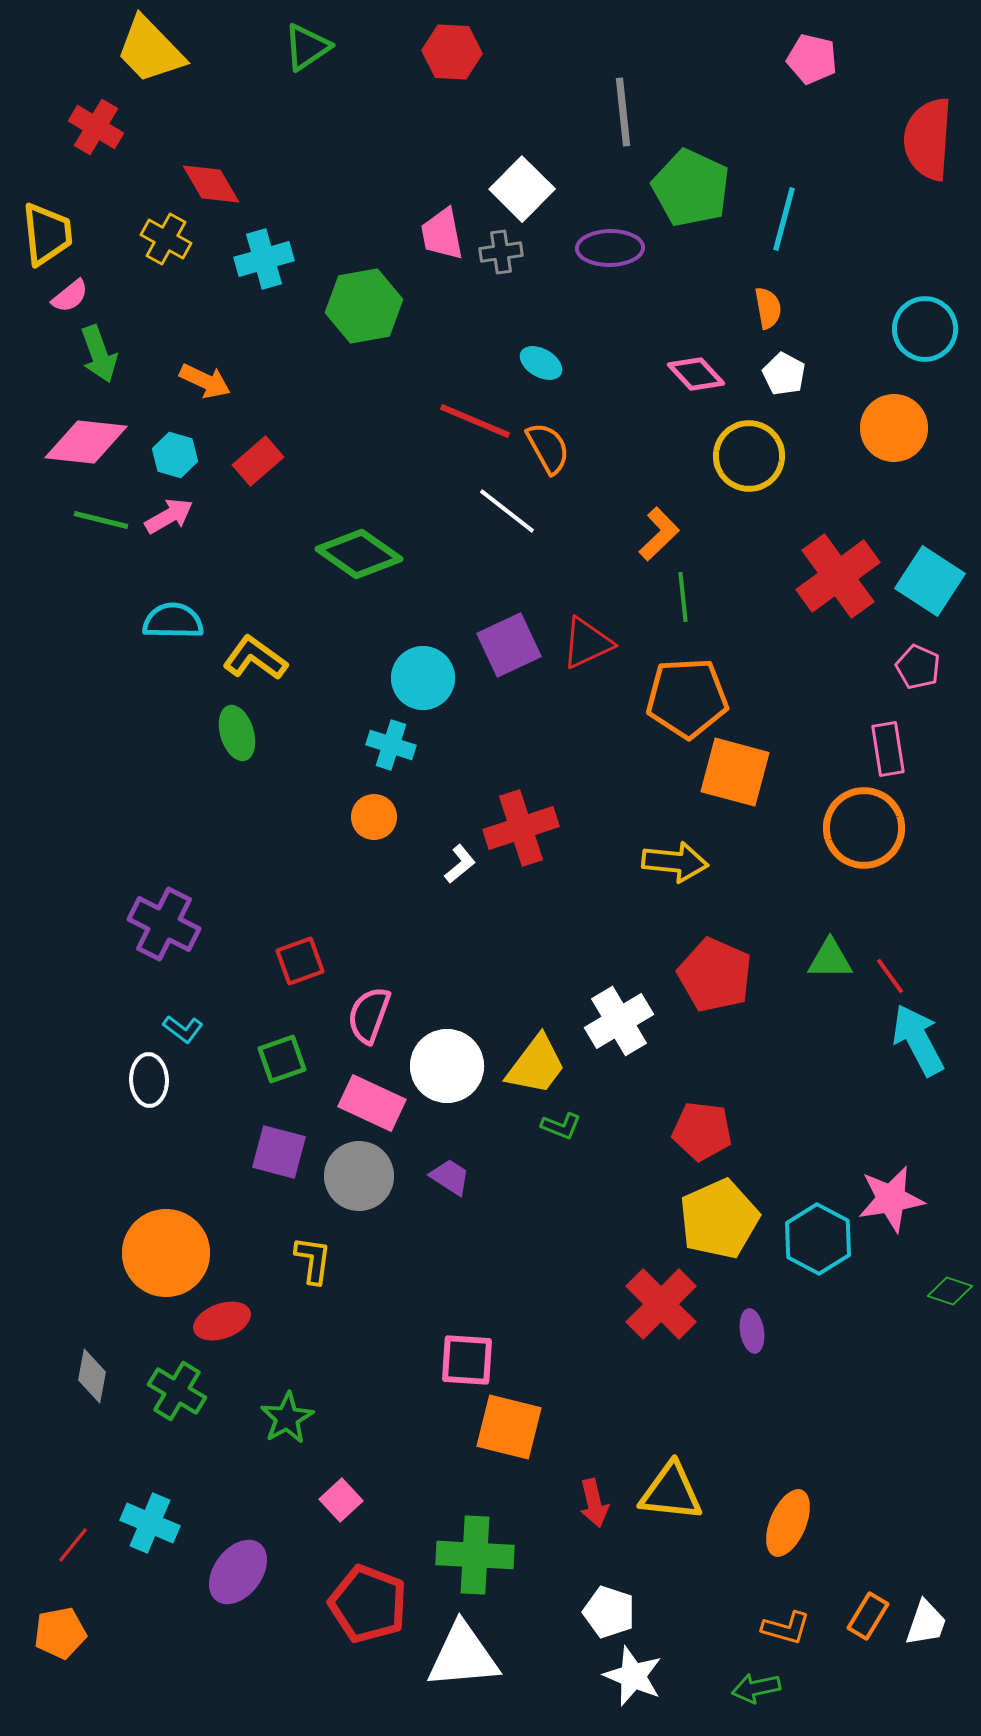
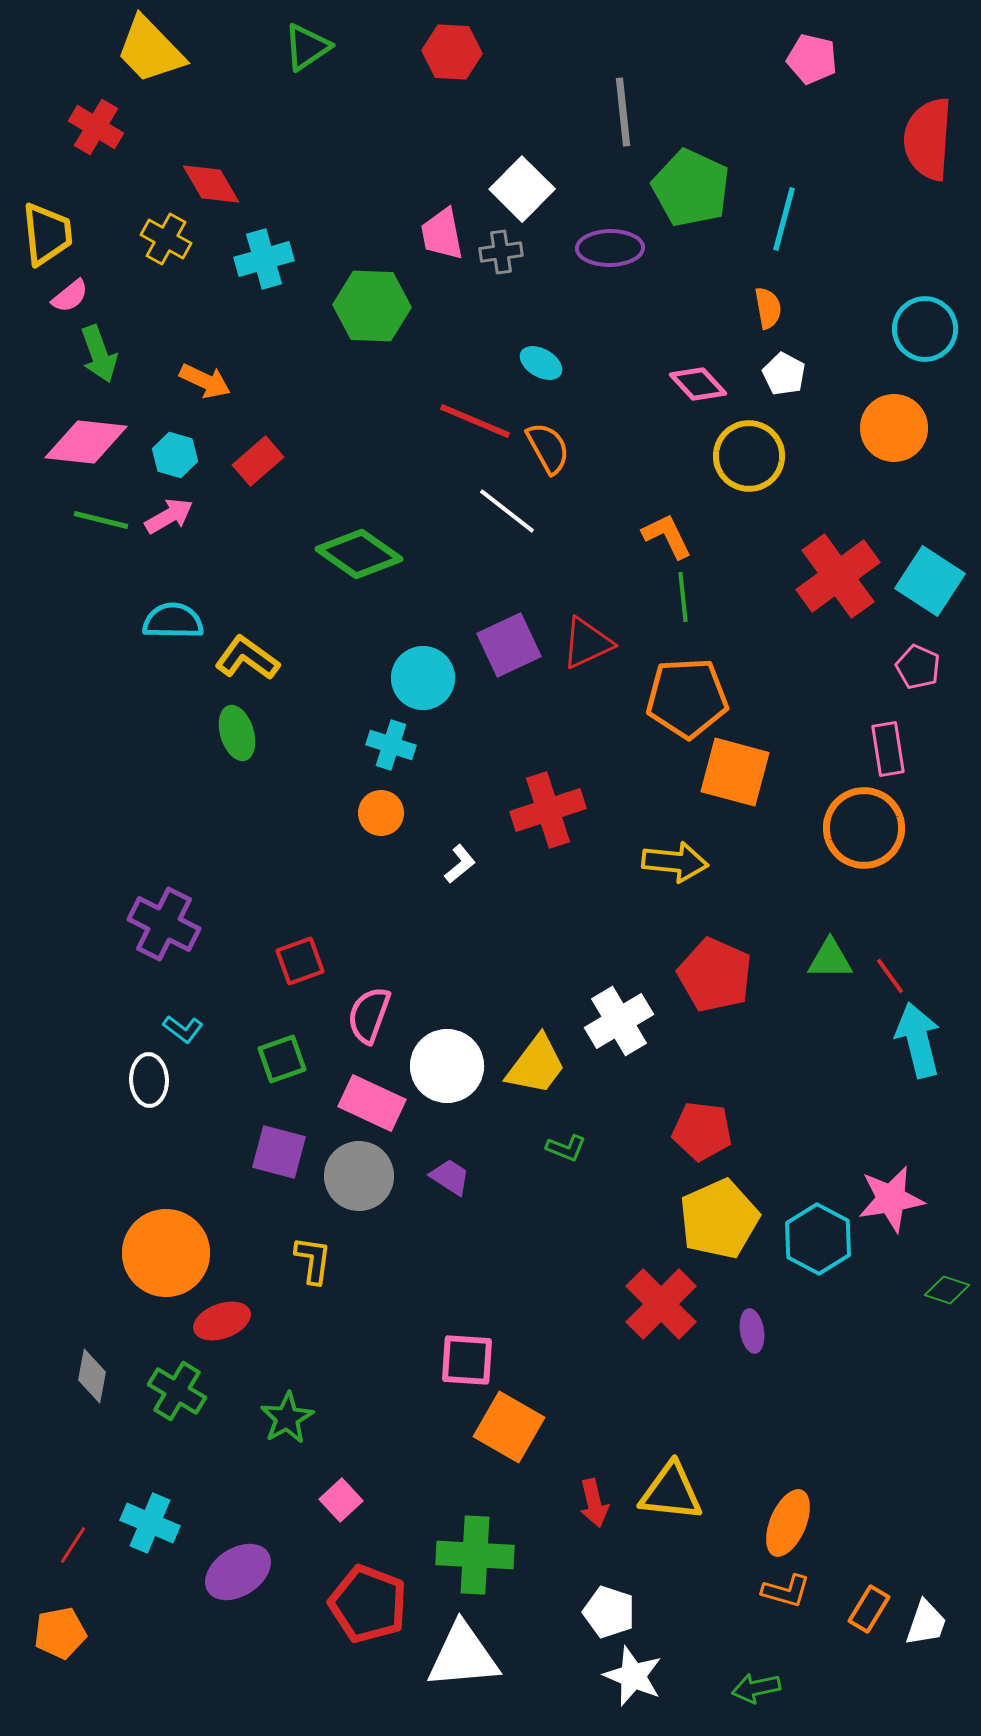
green hexagon at (364, 306): moved 8 px right; rotated 12 degrees clockwise
pink diamond at (696, 374): moved 2 px right, 10 px down
orange L-shape at (659, 534): moved 8 px right, 2 px down; rotated 72 degrees counterclockwise
yellow L-shape at (255, 658): moved 8 px left
orange circle at (374, 817): moved 7 px right, 4 px up
red cross at (521, 828): moved 27 px right, 18 px up
cyan arrow at (918, 1040): rotated 14 degrees clockwise
green L-shape at (561, 1126): moved 5 px right, 22 px down
green diamond at (950, 1291): moved 3 px left, 1 px up
orange square at (509, 1427): rotated 16 degrees clockwise
red line at (73, 1545): rotated 6 degrees counterclockwise
purple ellipse at (238, 1572): rotated 20 degrees clockwise
orange rectangle at (868, 1616): moved 1 px right, 7 px up
orange L-shape at (786, 1628): moved 37 px up
